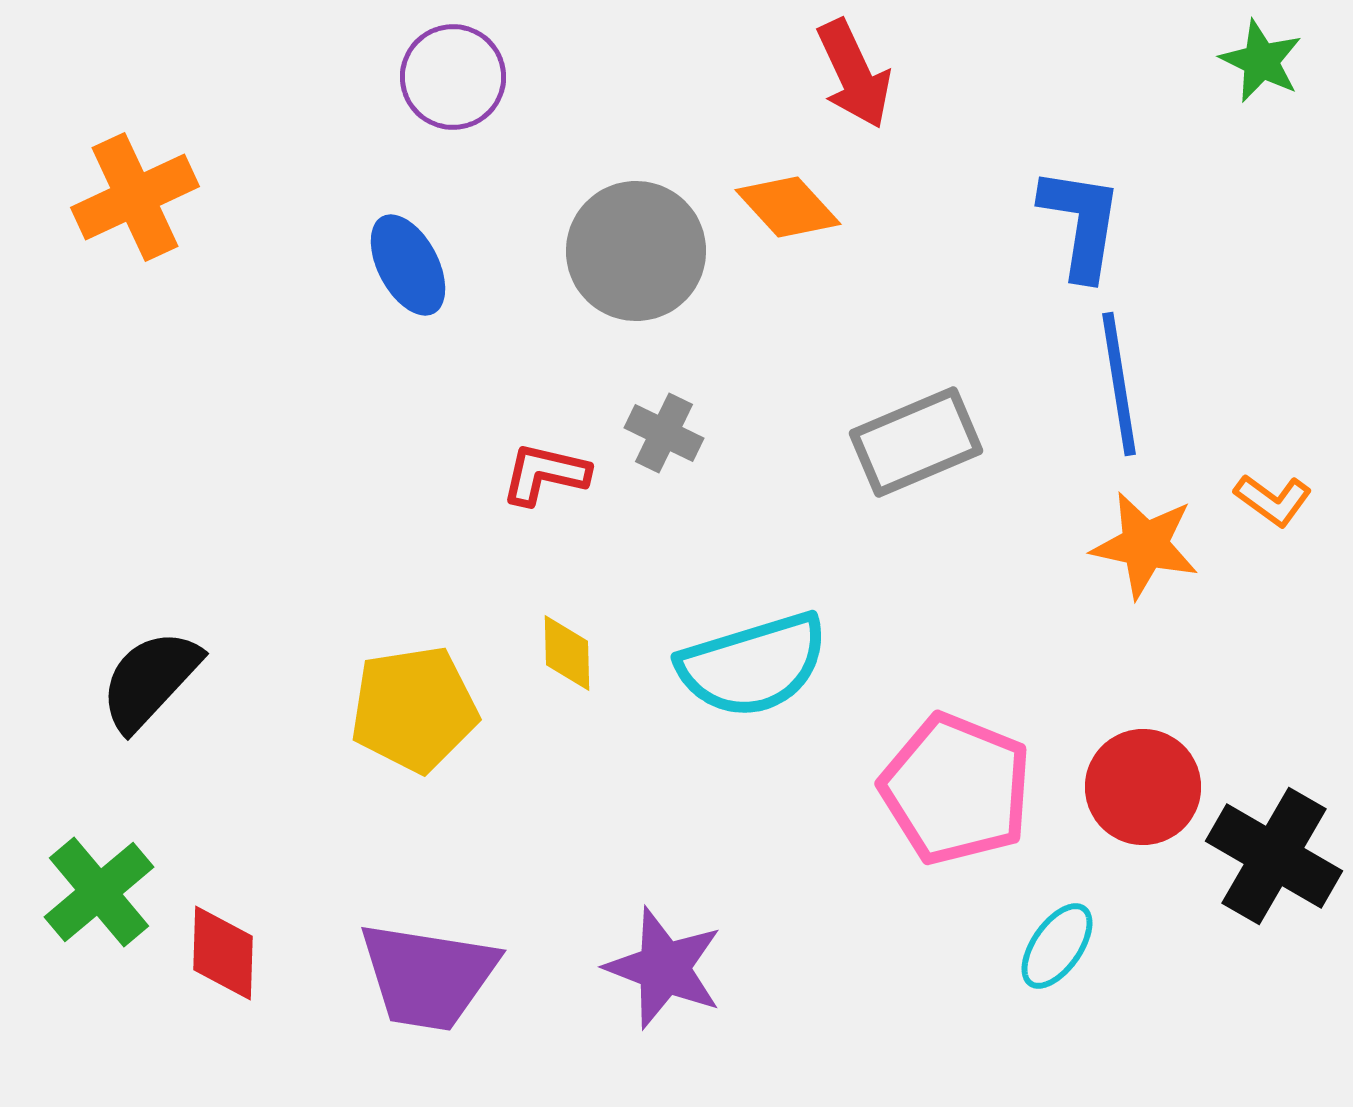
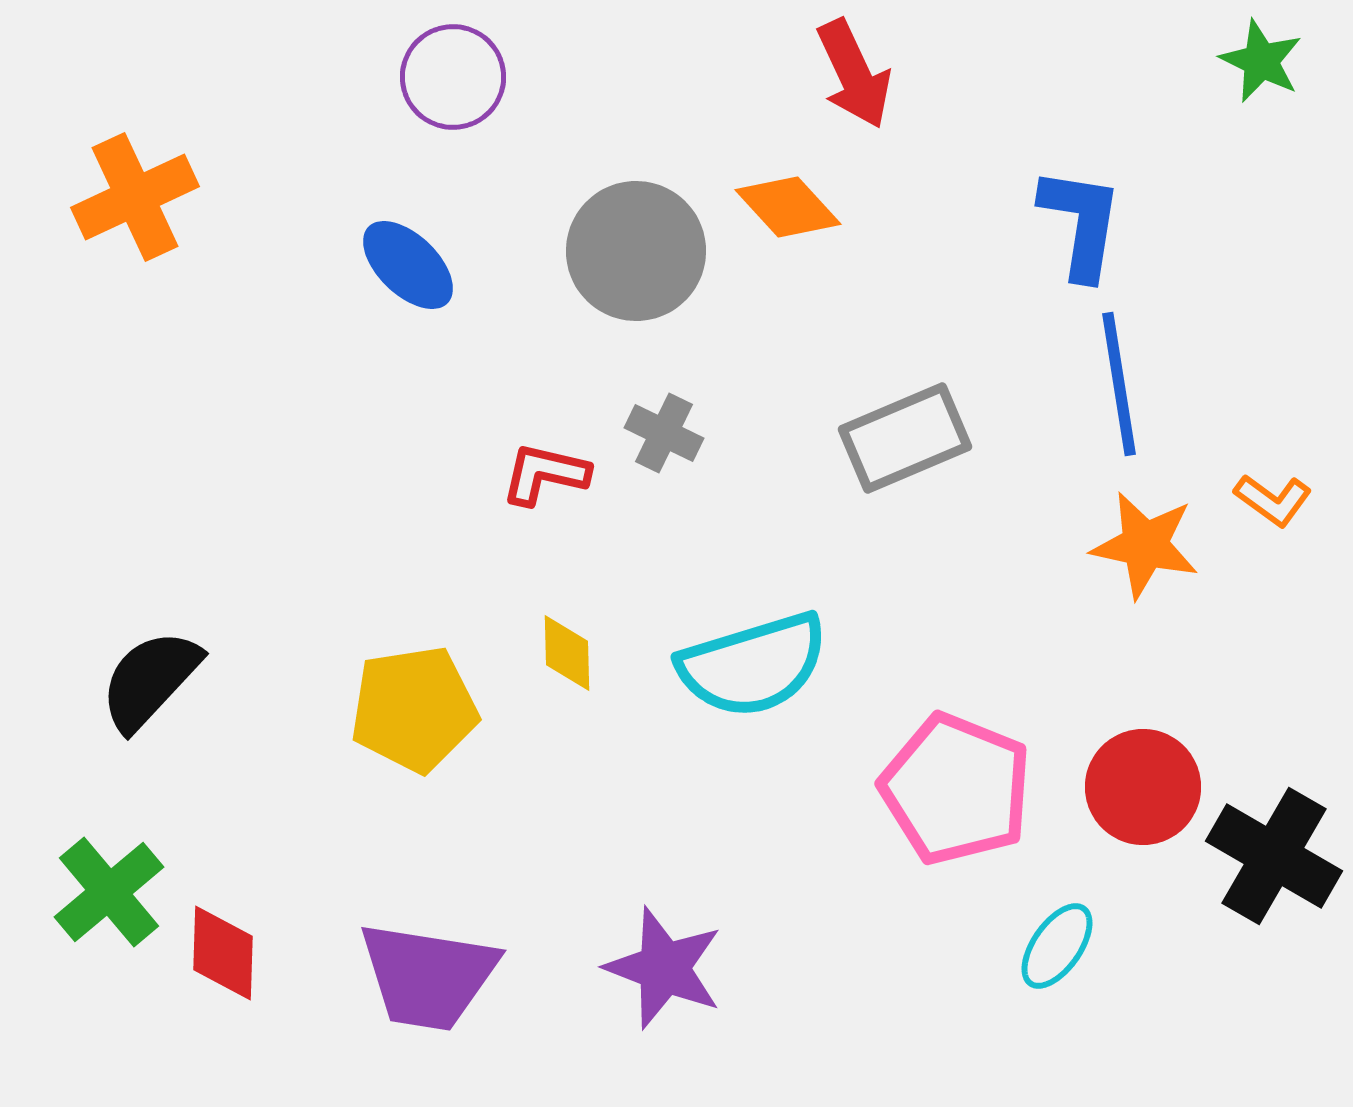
blue ellipse: rotated 18 degrees counterclockwise
gray rectangle: moved 11 px left, 4 px up
green cross: moved 10 px right
